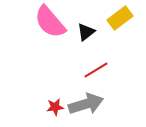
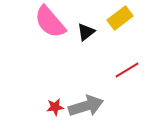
red line: moved 31 px right
gray arrow: moved 2 px down
